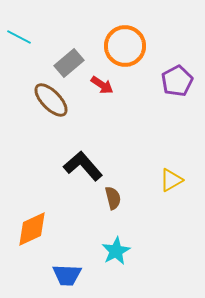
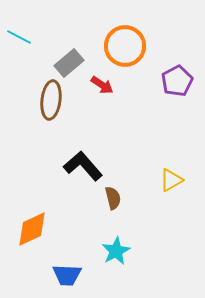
brown ellipse: rotated 51 degrees clockwise
